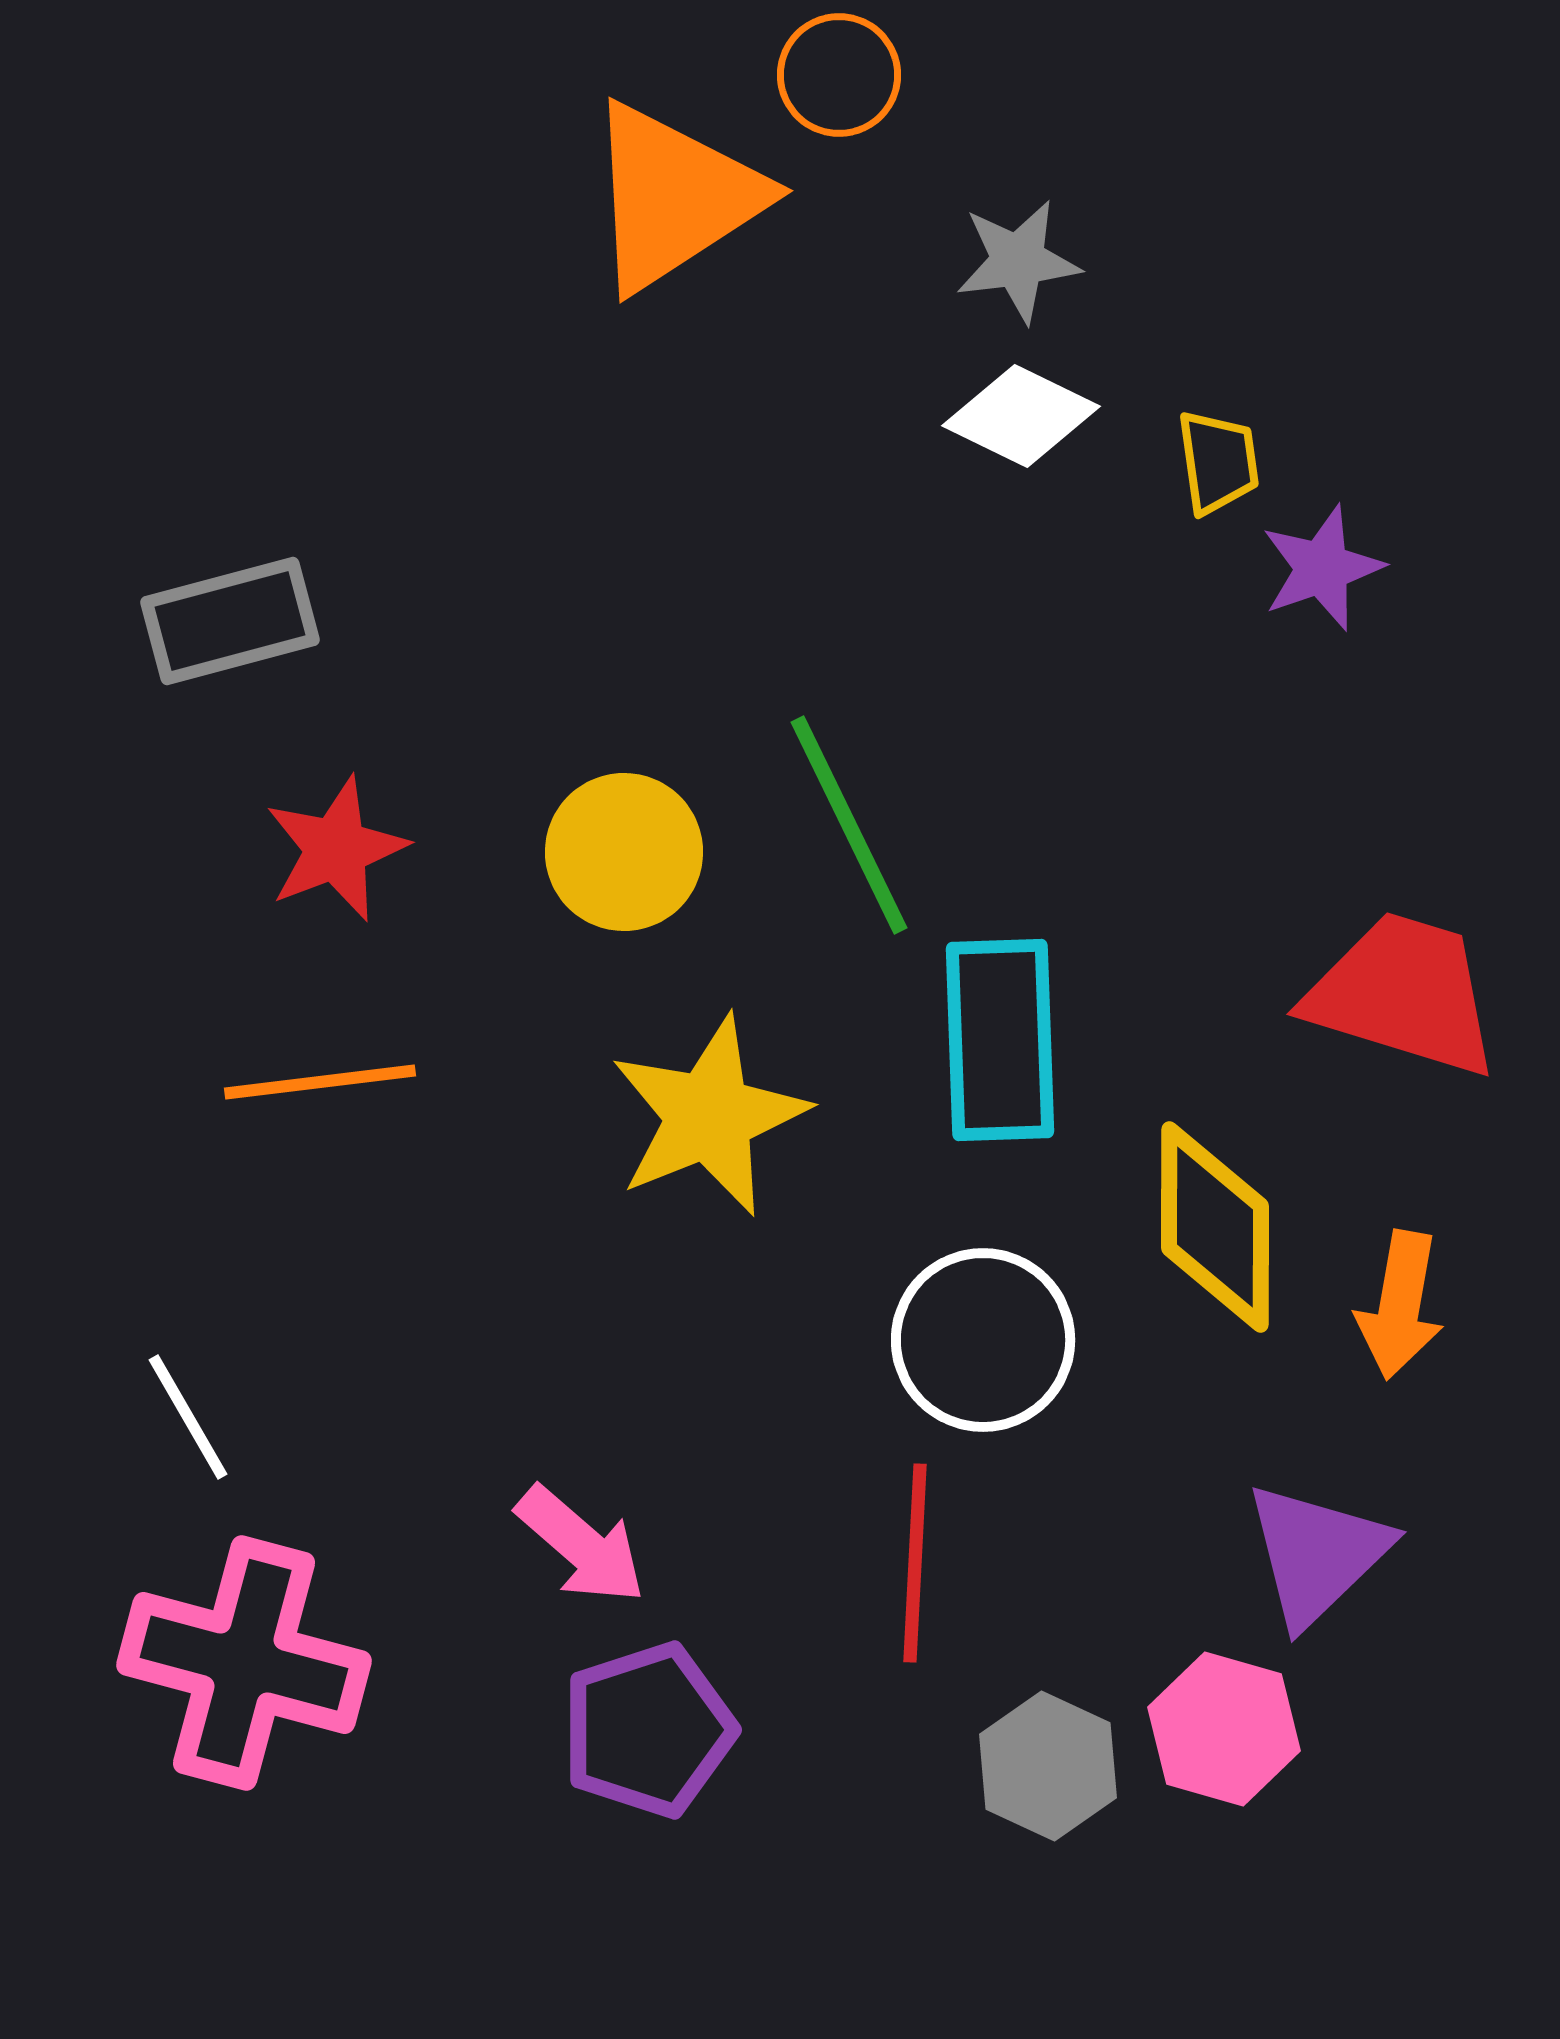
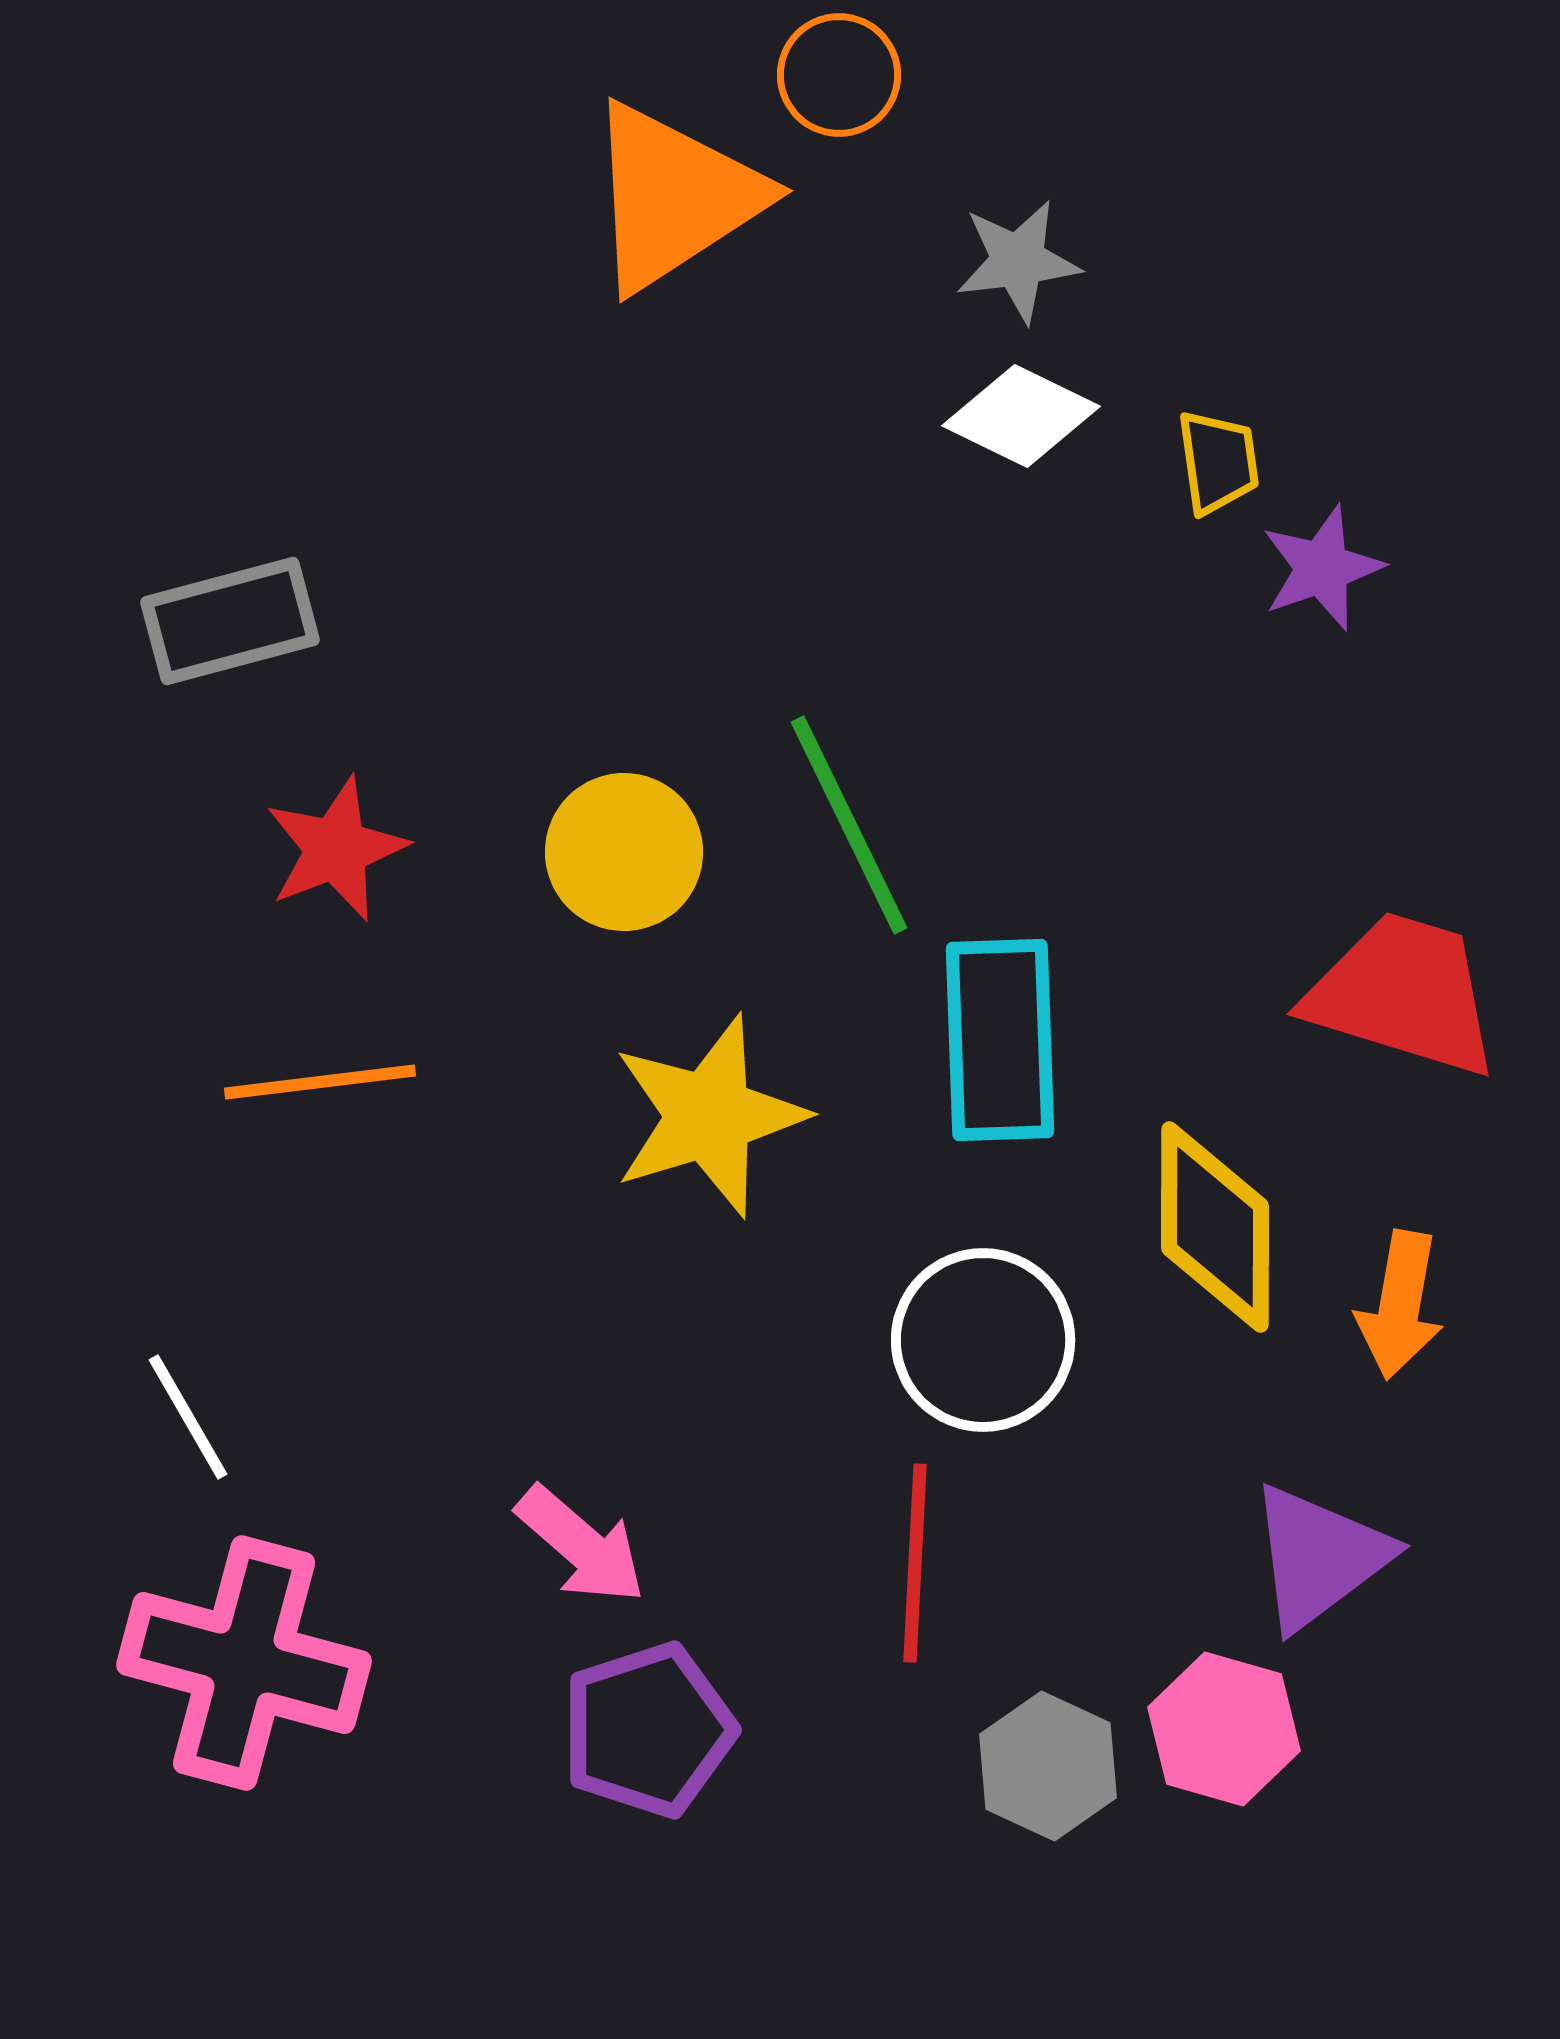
yellow star: rotated 5 degrees clockwise
purple triangle: moved 2 px right, 3 px down; rotated 7 degrees clockwise
